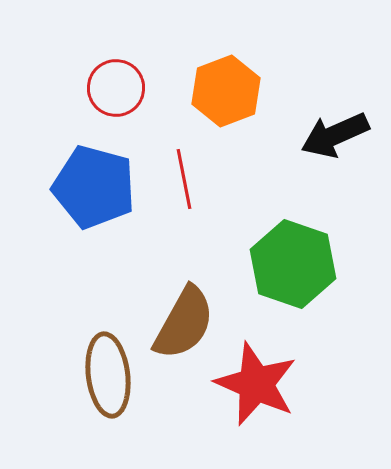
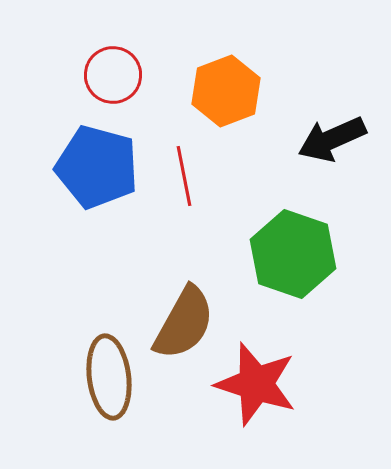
red circle: moved 3 px left, 13 px up
black arrow: moved 3 px left, 4 px down
red line: moved 3 px up
blue pentagon: moved 3 px right, 20 px up
green hexagon: moved 10 px up
brown ellipse: moved 1 px right, 2 px down
red star: rotated 6 degrees counterclockwise
